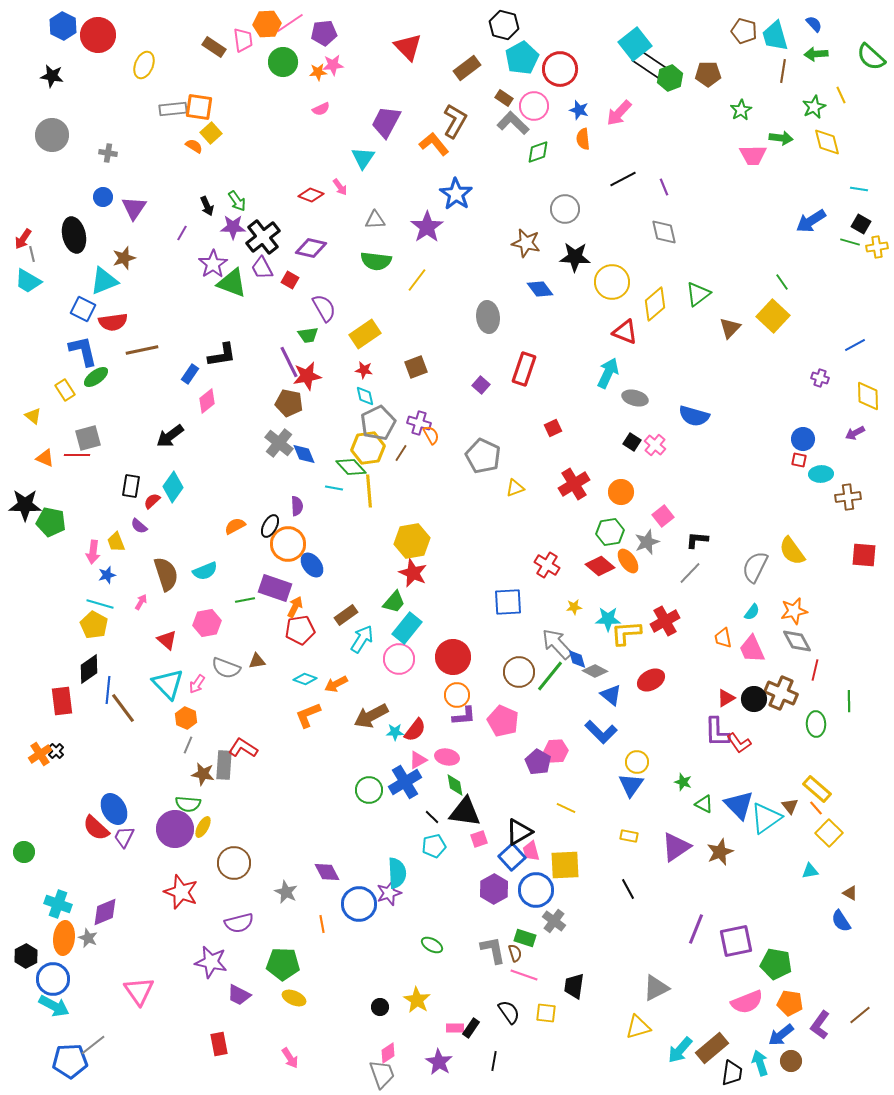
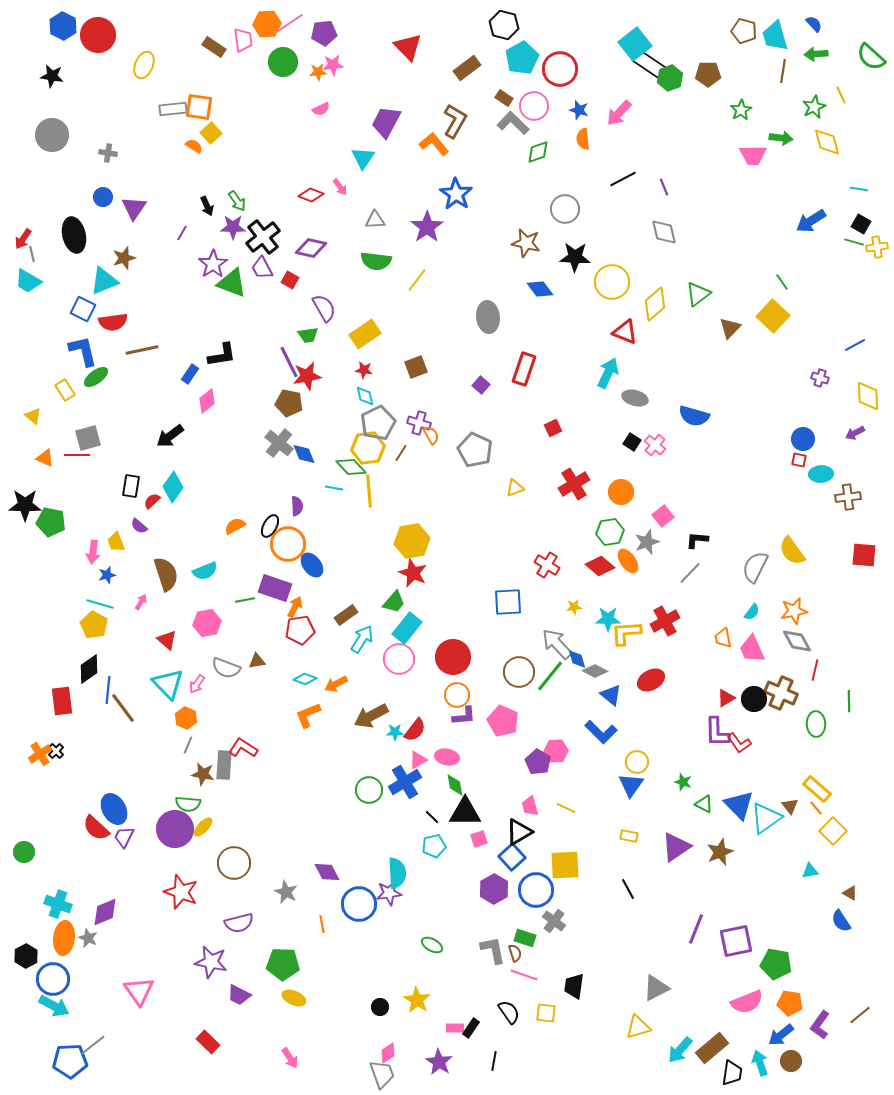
green line at (850, 242): moved 4 px right
gray pentagon at (483, 456): moved 8 px left, 6 px up
black triangle at (465, 812): rotated 8 degrees counterclockwise
yellow ellipse at (203, 827): rotated 15 degrees clockwise
yellow square at (829, 833): moved 4 px right, 2 px up
pink trapezoid at (531, 851): moved 1 px left, 45 px up
purple star at (389, 893): rotated 10 degrees clockwise
red rectangle at (219, 1044): moved 11 px left, 2 px up; rotated 35 degrees counterclockwise
